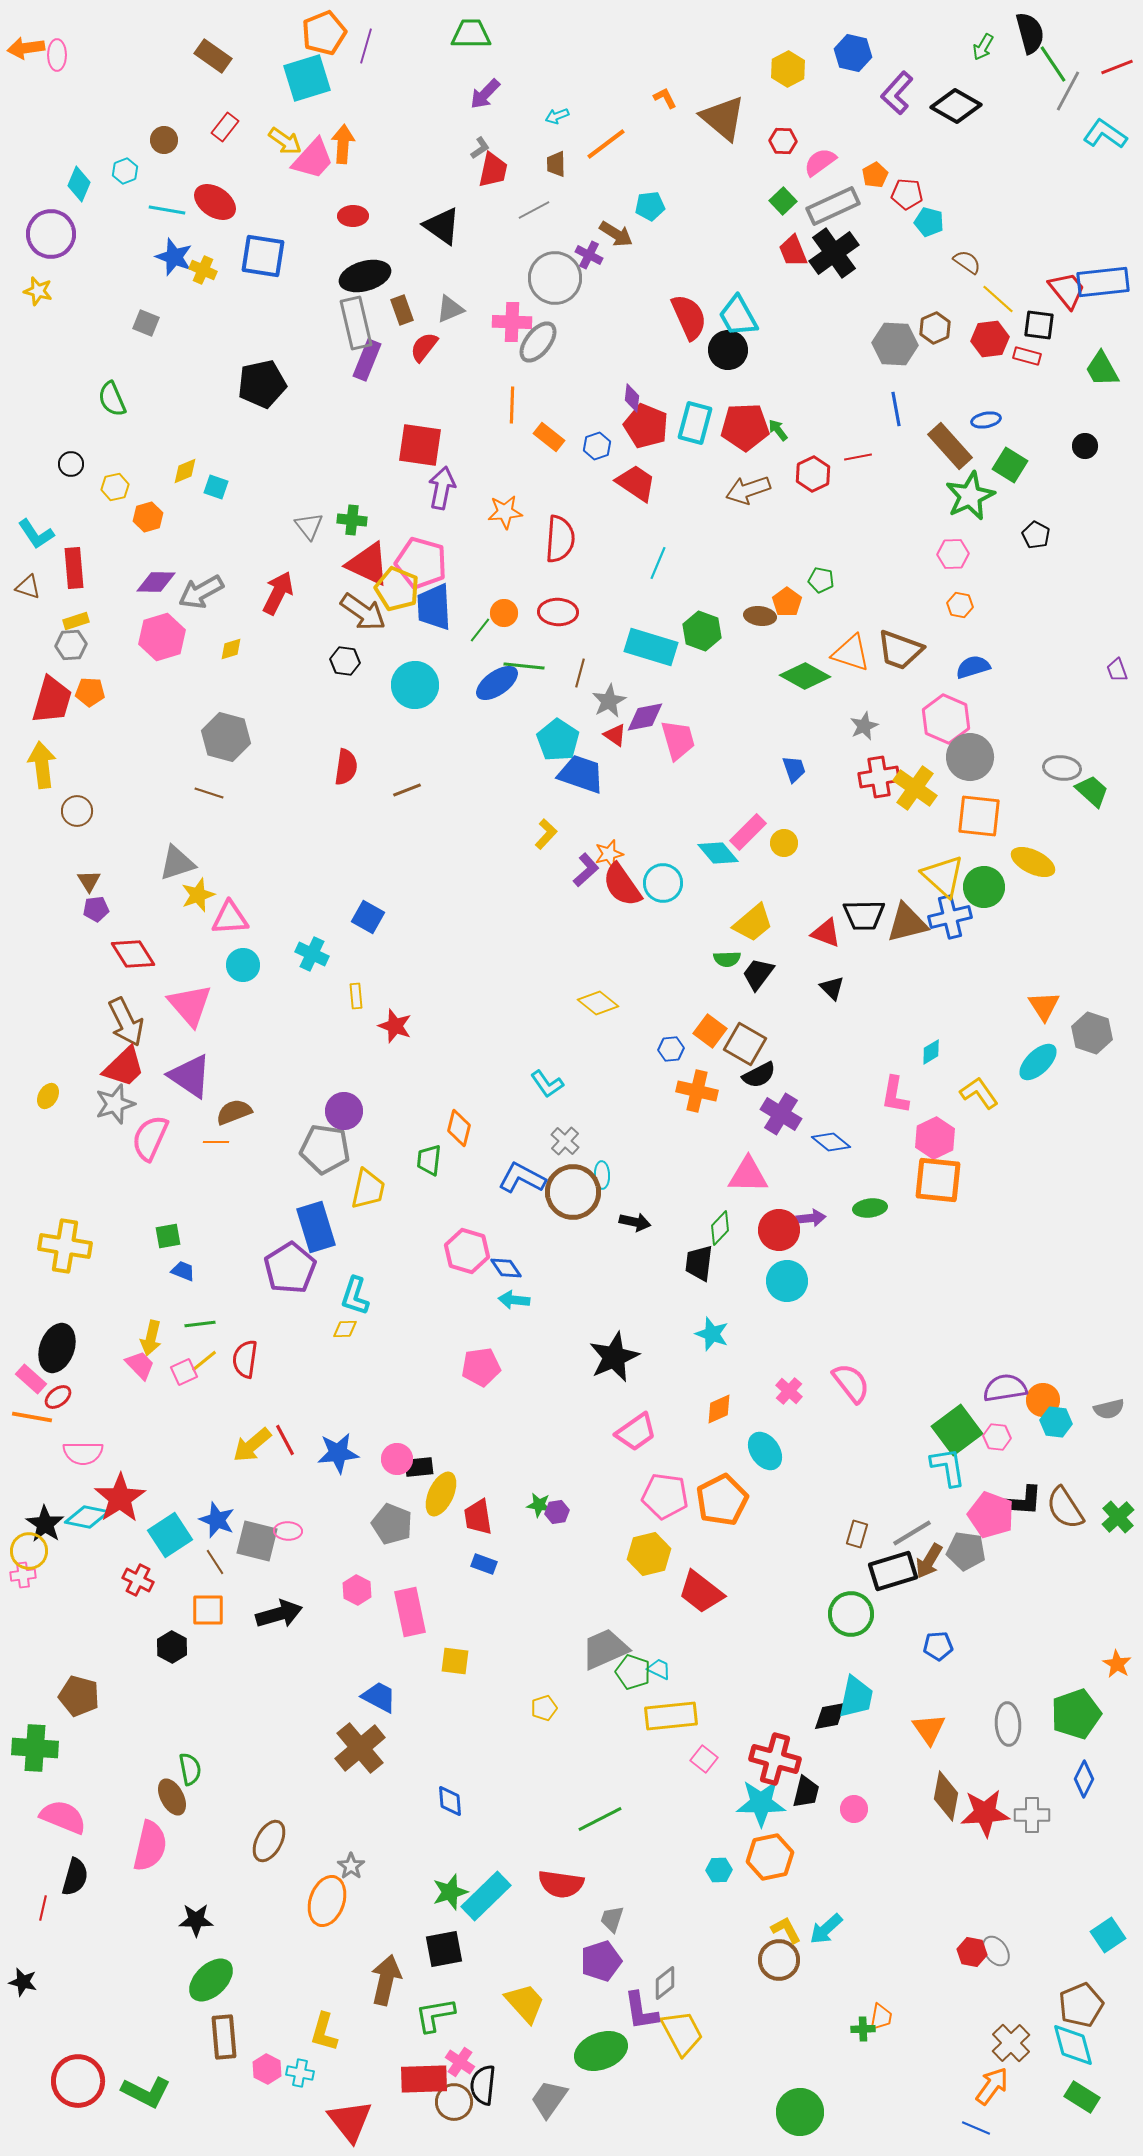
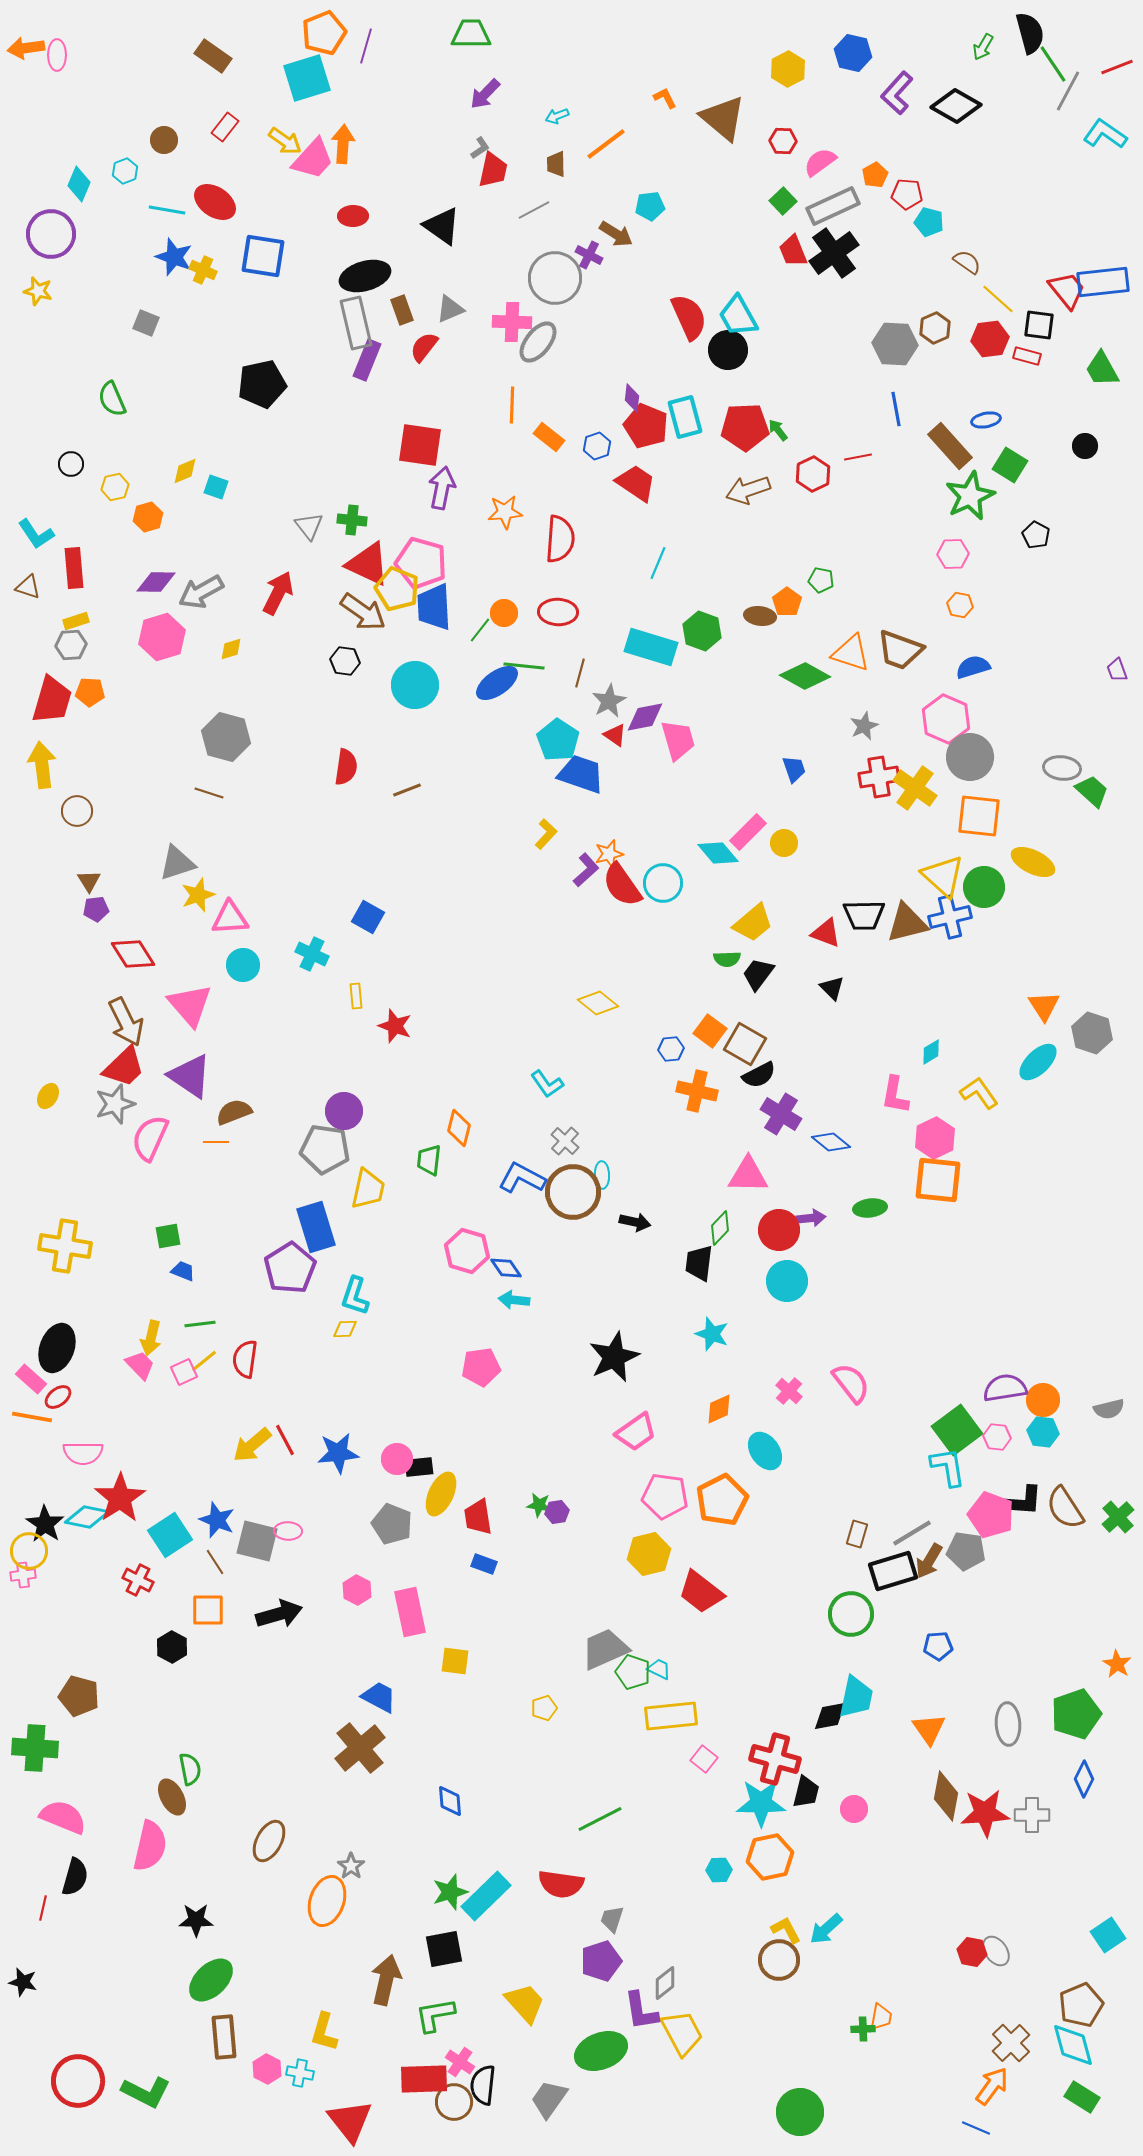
cyan rectangle at (695, 423): moved 10 px left, 6 px up; rotated 30 degrees counterclockwise
cyan hexagon at (1056, 1422): moved 13 px left, 10 px down
